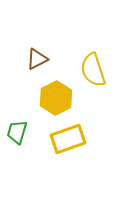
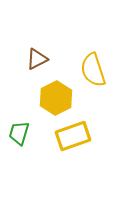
green trapezoid: moved 2 px right, 1 px down
yellow rectangle: moved 5 px right, 3 px up
